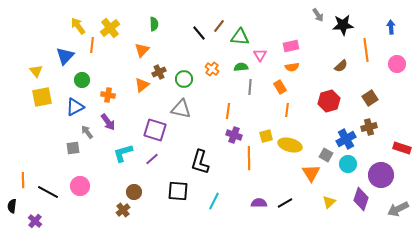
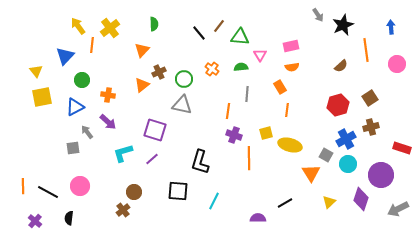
black star at (343, 25): rotated 20 degrees counterclockwise
gray line at (250, 87): moved 3 px left, 7 px down
red hexagon at (329, 101): moved 9 px right, 4 px down
gray triangle at (181, 109): moved 1 px right, 4 px up
purple arrow at (108, 122): rotated 12 degrees counterclockwise
brown cross at (369, 127): moved 2 px right
yellow square at (266, 136): moved 3 px up
orange line at (23, 180): moved 6 px down
purple semicircle at (259, 203): moved 1 px left, 15 px down
black semicircle at (12, 206): moved 57 px right, 12 px down
